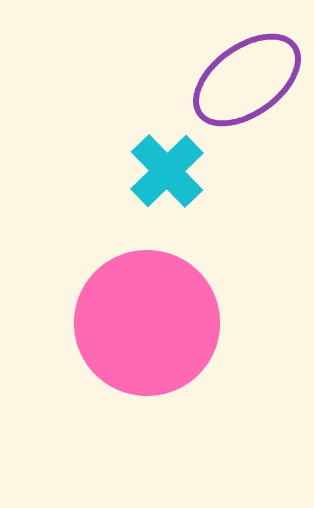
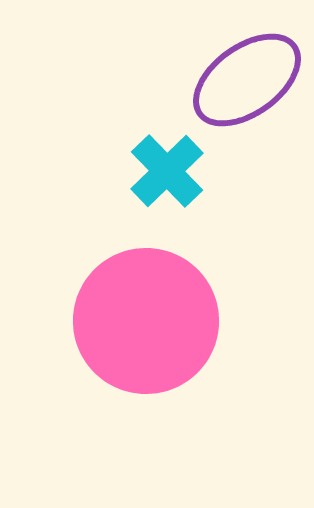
pink circle: moved 1 px left, 2 px up
